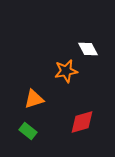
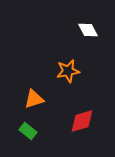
white diamond: moved 19 px up
orange star: moved 2 px right
red diamond: moved 1 px up
